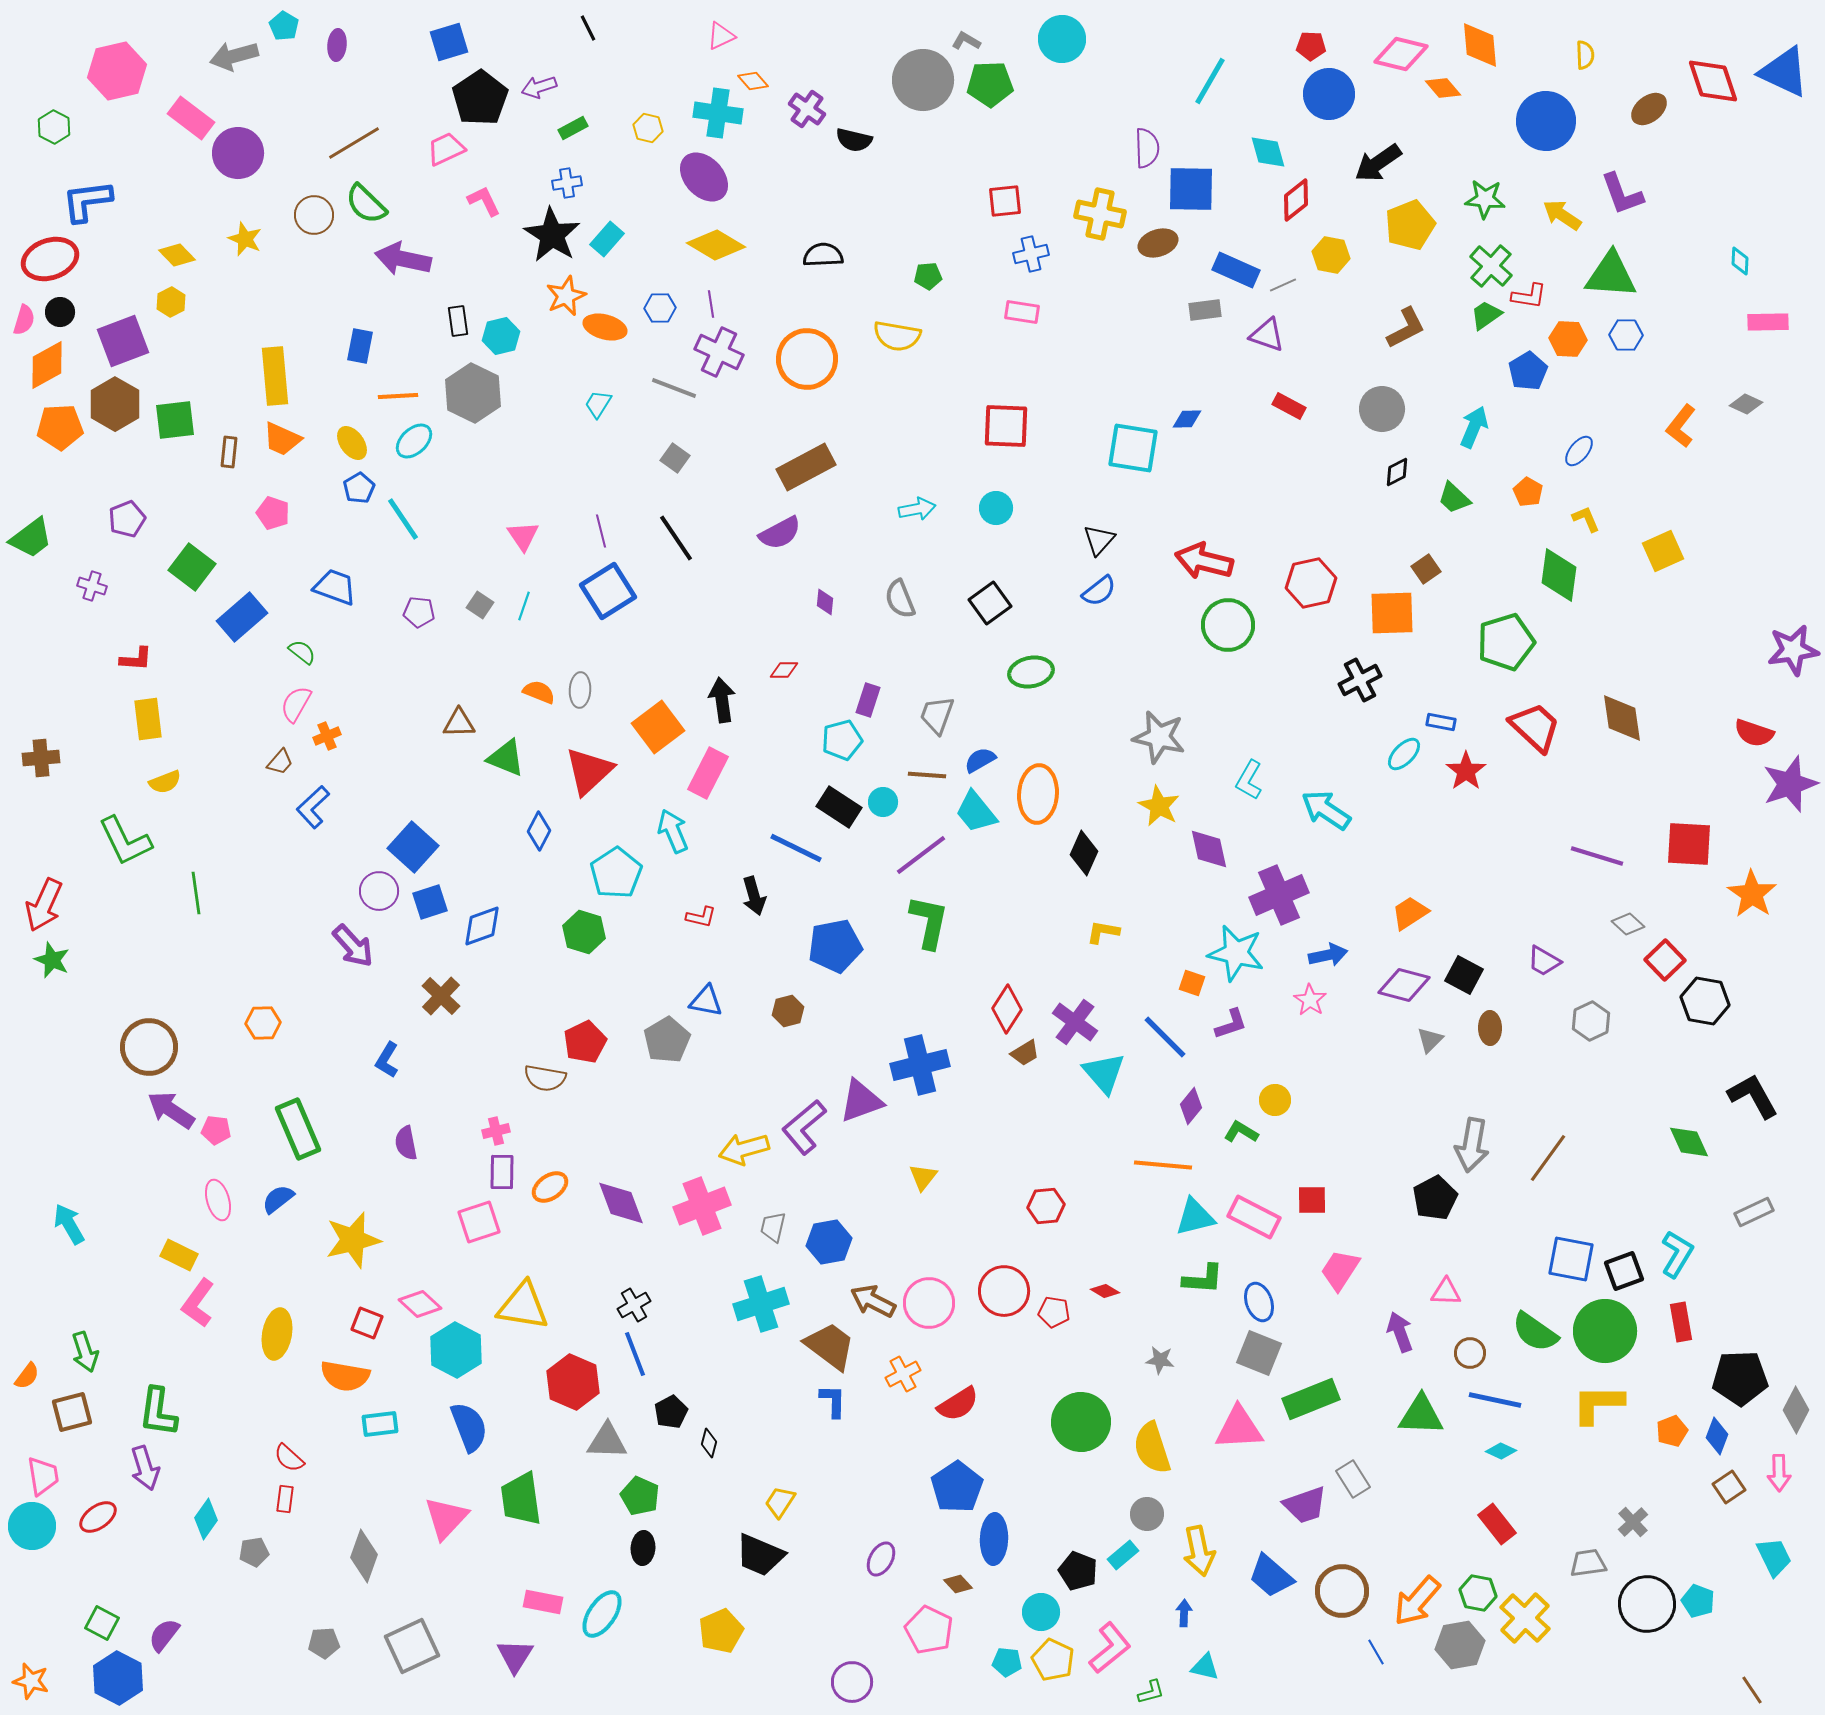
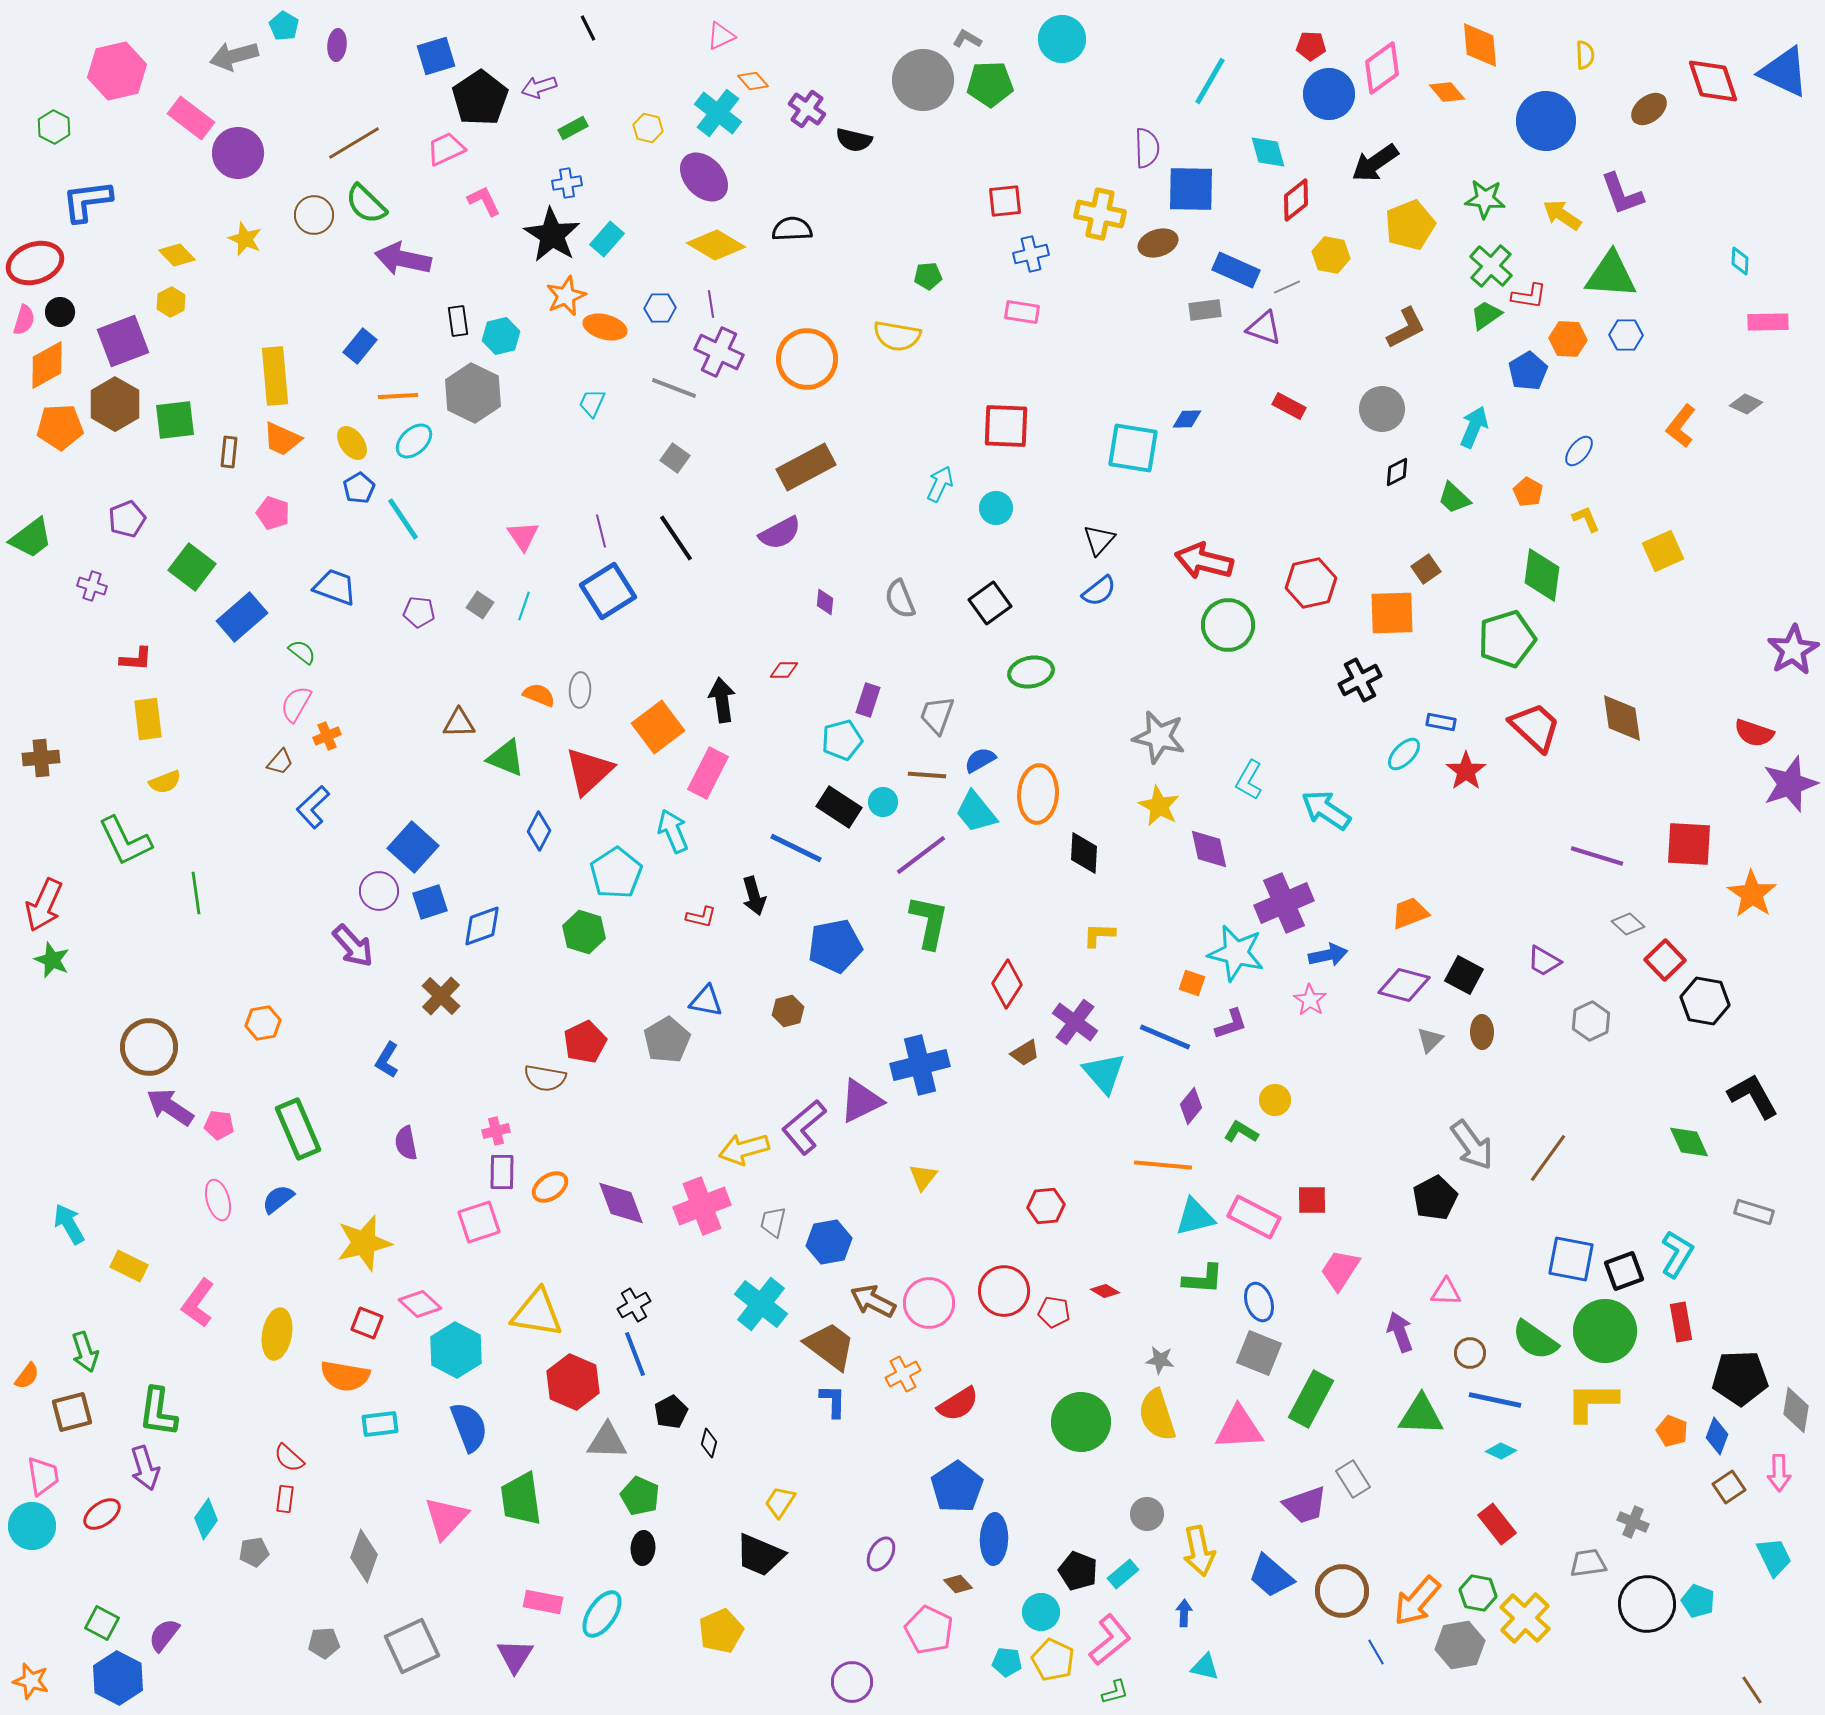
gray L-shape at (966, 41): moved 1 px right, 2 px up
blue square at (449, 42): moved 13 px left, 14 px down
pink diamond at (1401, 54): moved 19 px left, 14 px down; rotated 50 degrees counterclockwise
orange diamond at (1443, 88): moved 4 px right, 4 px down
cyan cross at (718, 113): rotated 30 degrees clockwise
black arrow at (1378, 163): moved 3 px left
black semicircle at (823, 255): moved 31 px left, 26 px up
red ellipse at (50, 259): moved 15 px left, 4 px down
gray line at (1283, 285): moved 4 px right, 2 px down
purple triangle at (1267, 335): moved 3 px left, 7 px up
blue rectangle at (360, 346): rotated 28 degrees clockwise
cyan trapezoid at (598, 404): moved 6 px left, 1 px up; rotated 8 degrees counterclockwise
cyan arrow at (917, 509): moved 23 px right, 25 px up; rotated 54 degrees counterclockwise
green diamond at (1559, 575): moved 17 px left
green pentagon at (1506, 642): moved 1 px right, 3 px up
purple star at (1793, 650): rotated 21 degrees counterclockwise
orange semicircle at (539, 692): moved 3 px down
black diamond at (1084, 853): rotated 21 degrees counterclockwise
purple cross at (1279, 895): moved 5 px right, 8 px down
orange trapezoid at (1410, 913): rotated 12 degrees clockwise
yellow L-shape at (1103, 932): moved 4 px left, 3 px down; rotated 8 degrees counterclockwise
red diamond at (1007, 1009): moved 25 px up
orange hexagon at (263, 1023): rotated 8 degrees counterclockwise
brown ellipse at (1490, 1028): moved 8 px left, 4 px down
blue line at (1165, 1037): rotated 22 degrees counterclockwise
purple triangle at (861, 1101): rotated 6 degrees counterclockwise
purple arrow at (171, 1110): moved 1 px left, 3 px up
pink pentagon at (216, 1130): moved 3 px right, 5 px up
gray arrow at (1472, 1145): rotated 46 degrees counterclockwise
gray rectangle at (1754, 1212): rotated 42 degrees clockwise
gray trapezoid at (773, 1227): moved 5 px up
yellow star at (353, 1240): moved 11 px right, 3 px down
yellow rectangle at (179, 1255): moved 50 px left, 11 px down
cyan cross at (761, 1304): rotated 34 degrees counterclockwise
yellow triangle at (523, 1306): moved 14 px right, 7 px down
green semicircle at (1535, 1332): moved 8 px down
green rectangle at (1311, 1399): rotated 40 degrees counterclockwise
yellow L-shape at (1598, 1404): moved 6 px left, 2 px up
gray diamond at (1796, 1410): rotated 18 degrees counterclockwise
orange pentagon at (1672, 1431): rotated 28 degrees counterclockwise
yellow semicircle at (1152, 1448): moved 5 px right, 33 px up
red ellipse at (98, 1517): moved 4 px right, 3 px up
gray cross at (1633, 1522): rotated 24 degrees counterclockwise
cyan rectangle at (1123, 1555): moved 19 px down
purple ellipse at (881, 1559): moved 5 px up
pink L-shape at (1110, 1648): moved 8 px up
green L-shape at (1151, 1692): moved 36 px left
